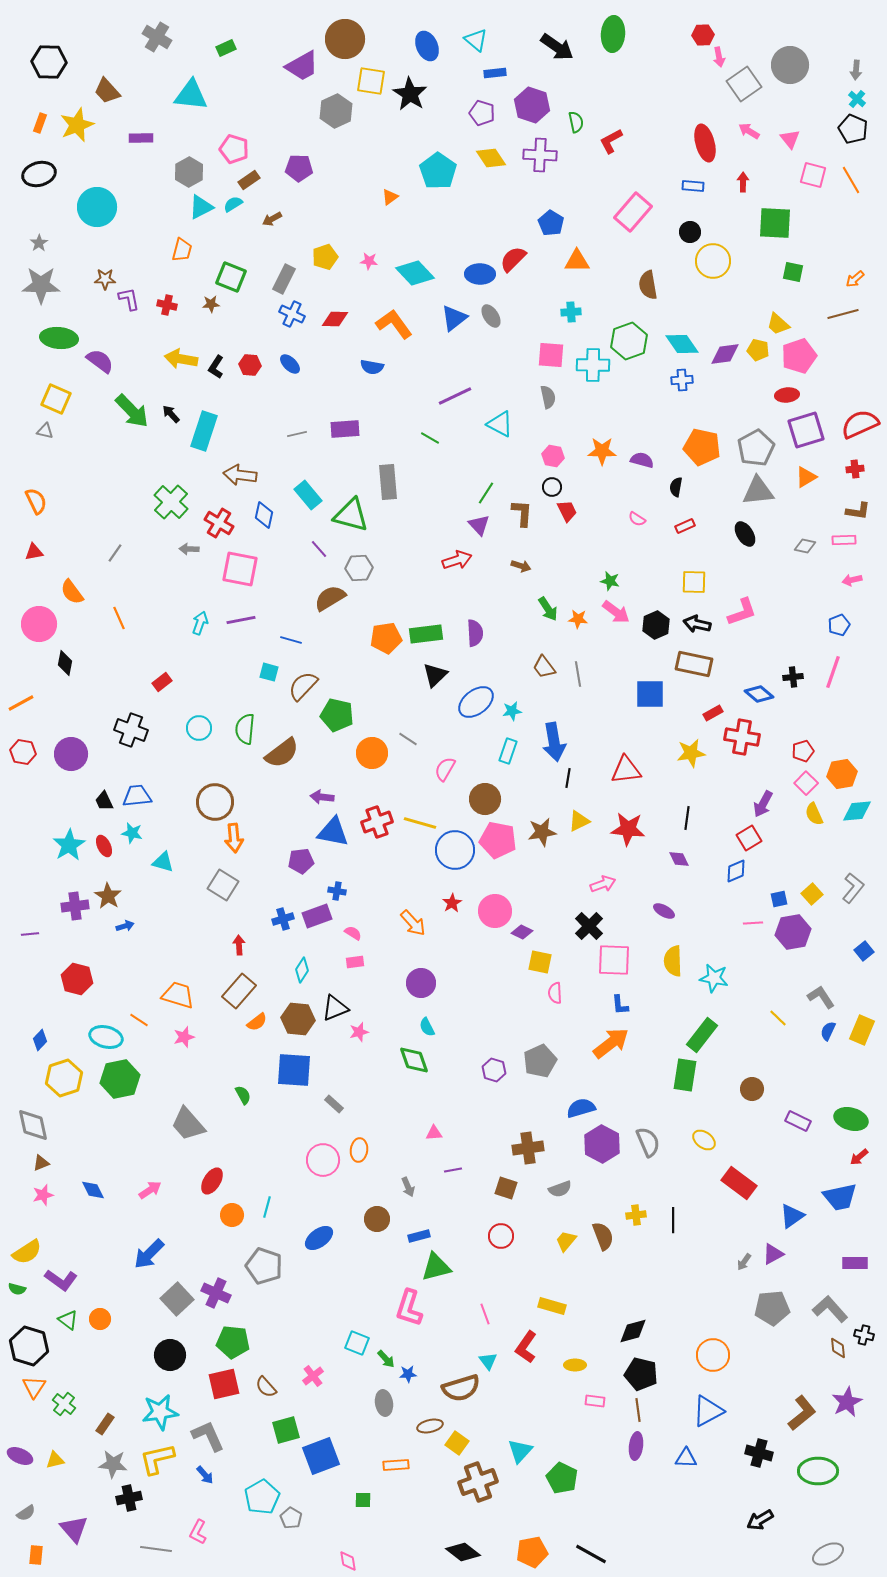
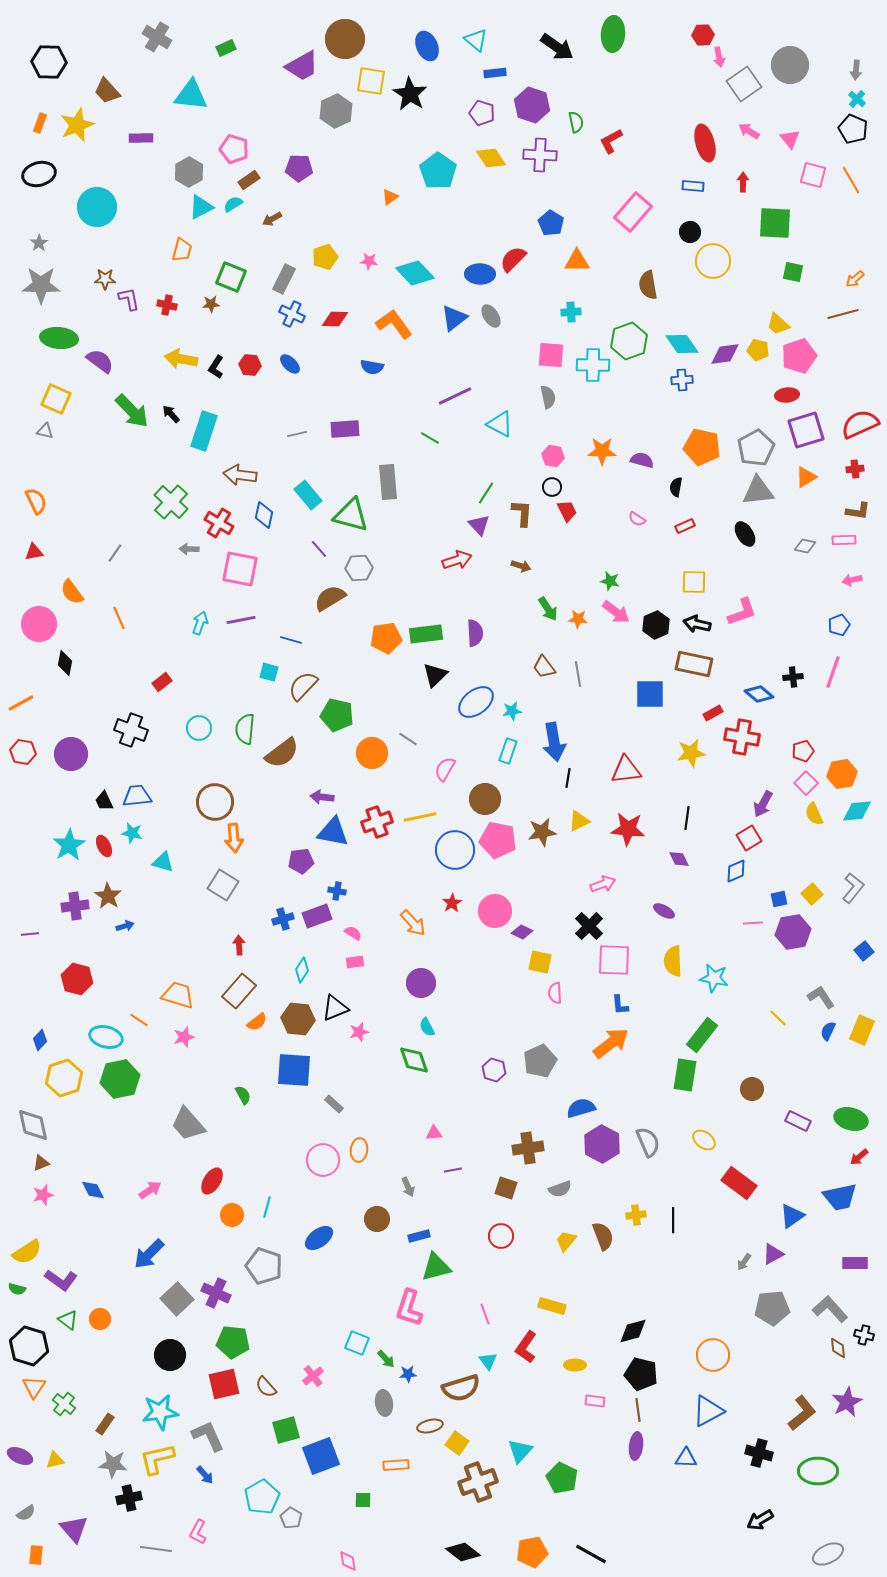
yellow line at (420, 823): moved 6 px up; rotated 28 degrees counterclockwise
